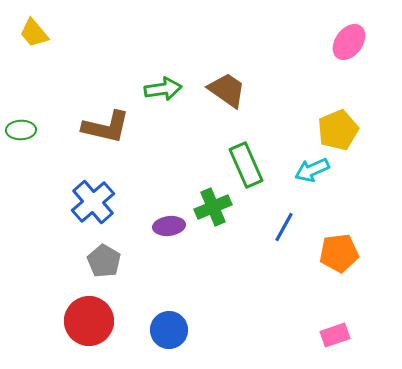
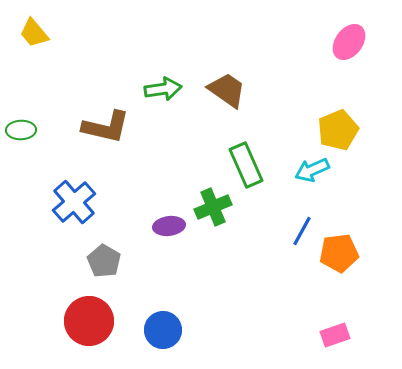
blue cross: moved 19 px left
blue line: moved 18 px right, 4 px down
blue circle: moved 6 px left
